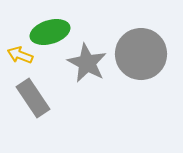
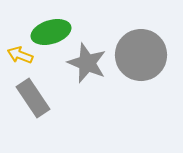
green ellipse: moved 1 px right
gray circle: moved 1 px down
gray star: rotated 6 degrees counterclockwise
